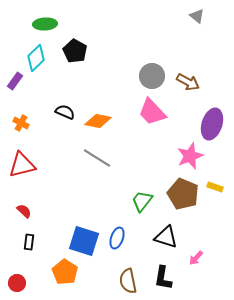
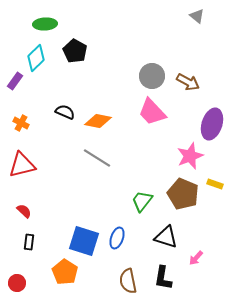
yellow rectangle: moved 3 px up
